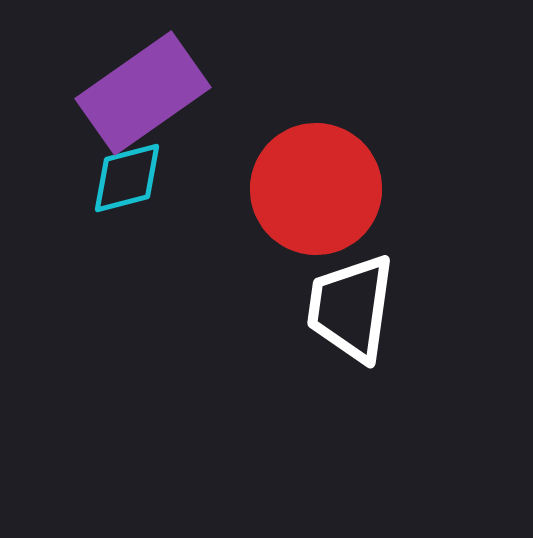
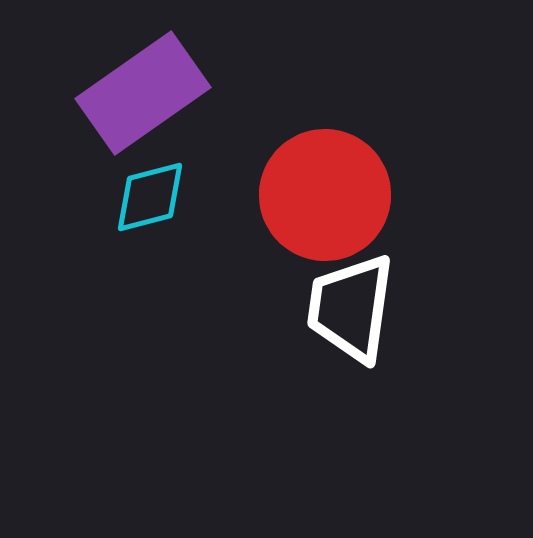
cyan diamond: moved 23 px right, 19 px down
red circle: moved 9 px right, 6 px down
